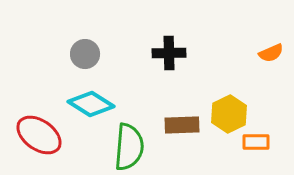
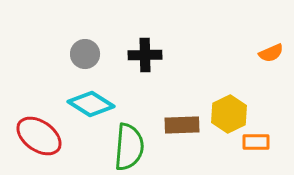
black cross: moved 24 px left, 2 px down
red ellipse: moved 1 px down
